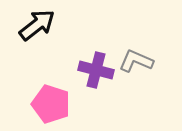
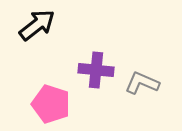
gray L-shape: moved 6 px right, 22 px down
purple cross: rotated 8 degrees counterclockwise
